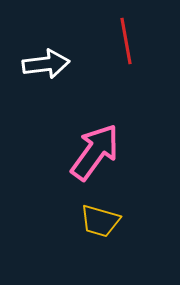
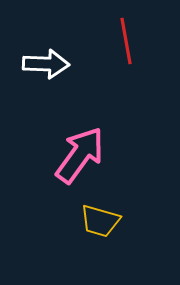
white arrow: rotated 9 degrees clockwise
pink arrow: moved 15 px left, 3 px down
